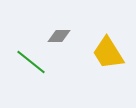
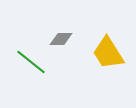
gray diamond: moved 2 px right, 3 px down
